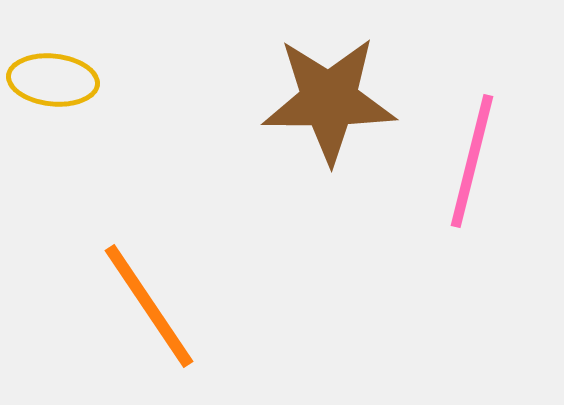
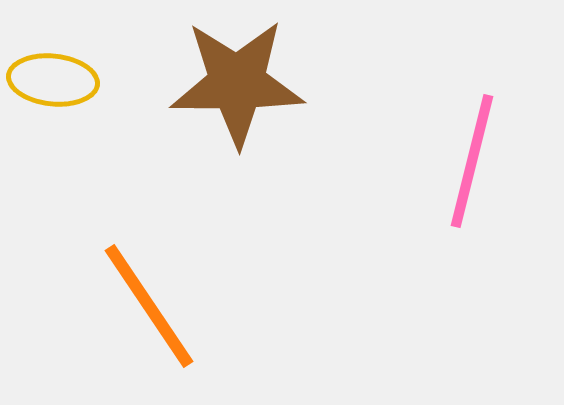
brown star: moved 92 px left, 17 px up
